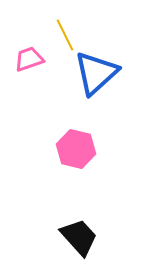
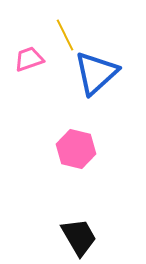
black trapezoid: rotated 12 degrees clockwise
